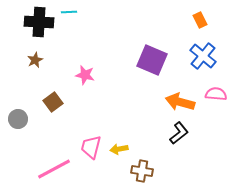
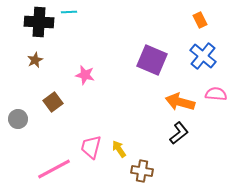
yellow arrow: rotated 66 degrees clockwise
